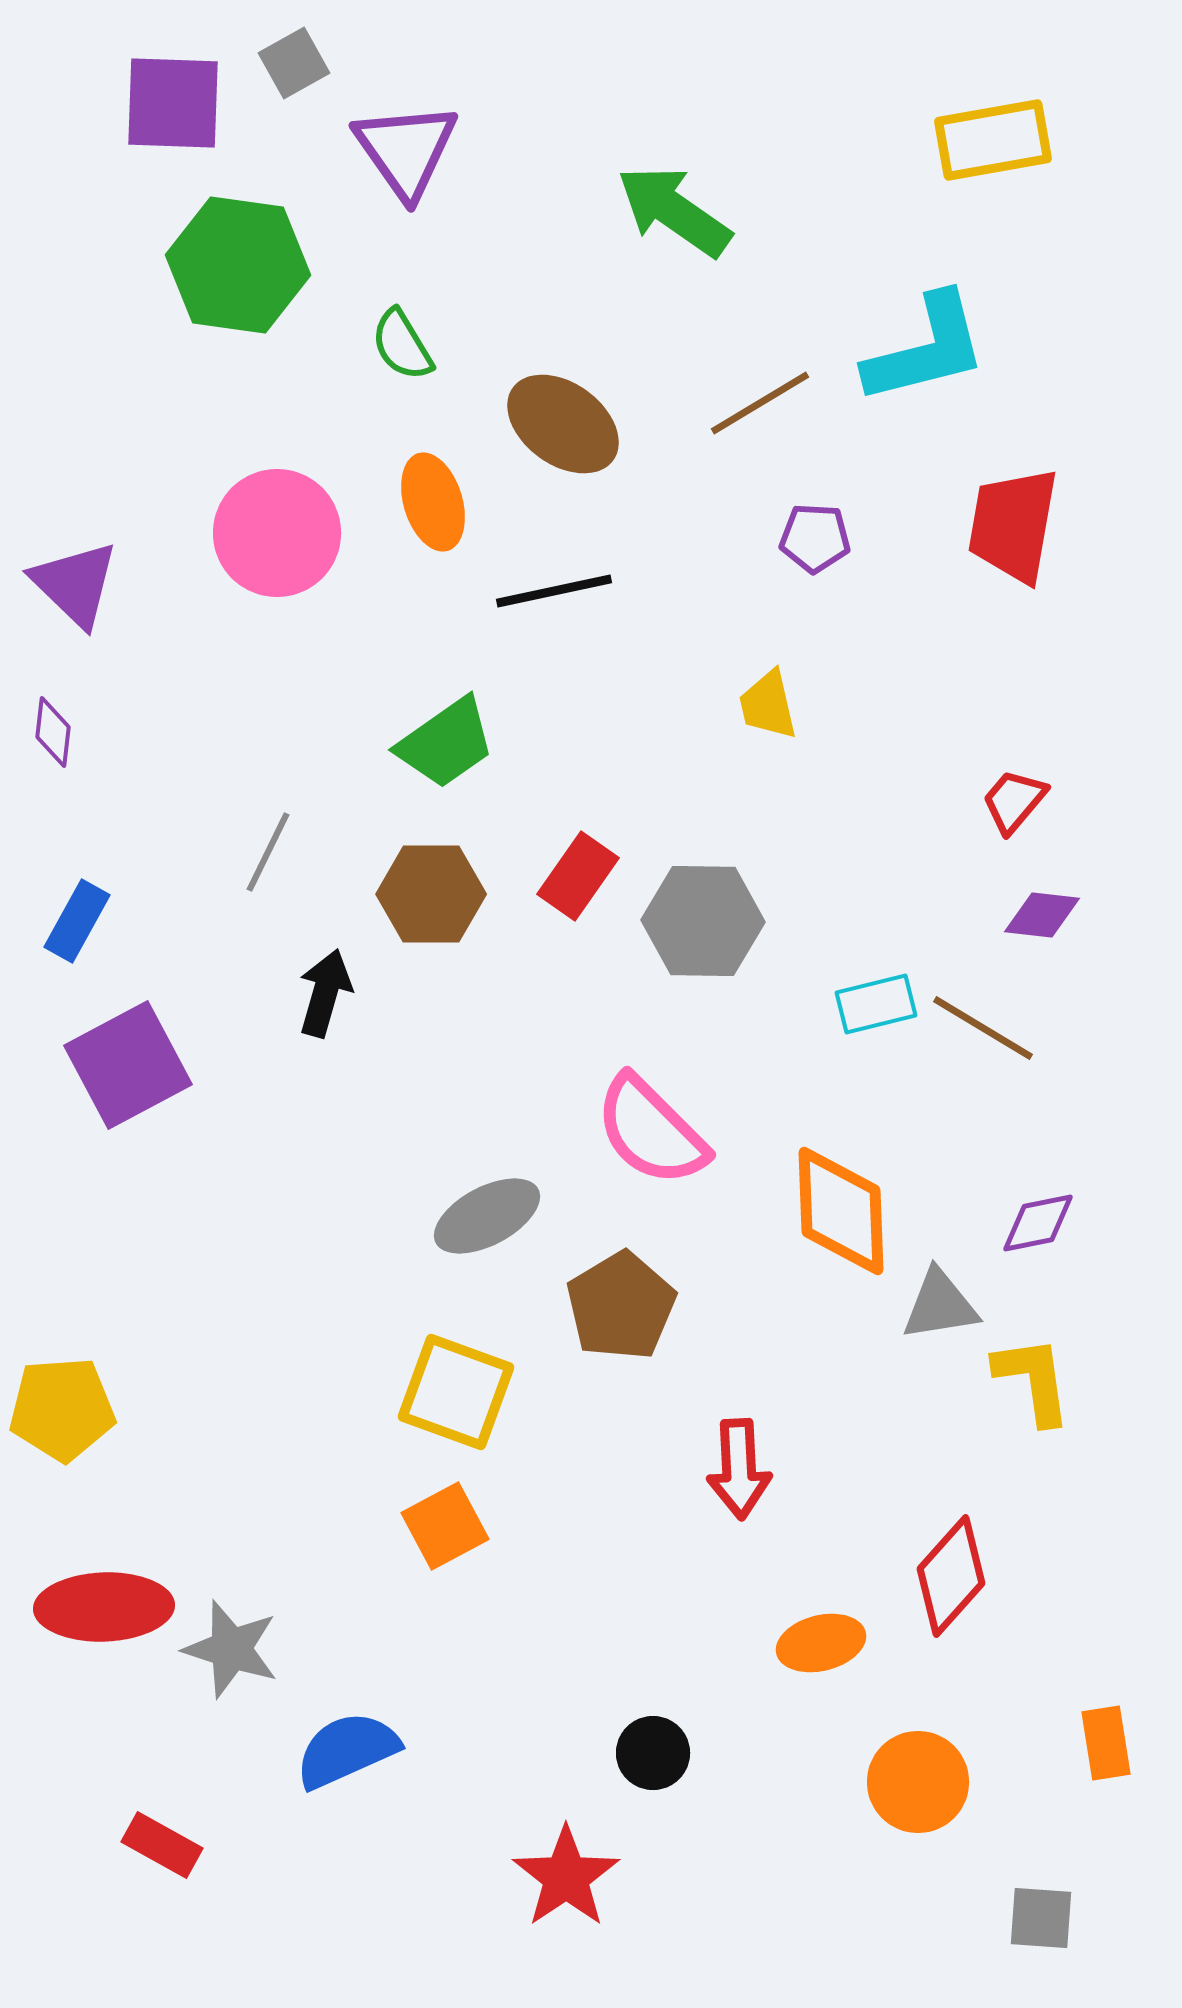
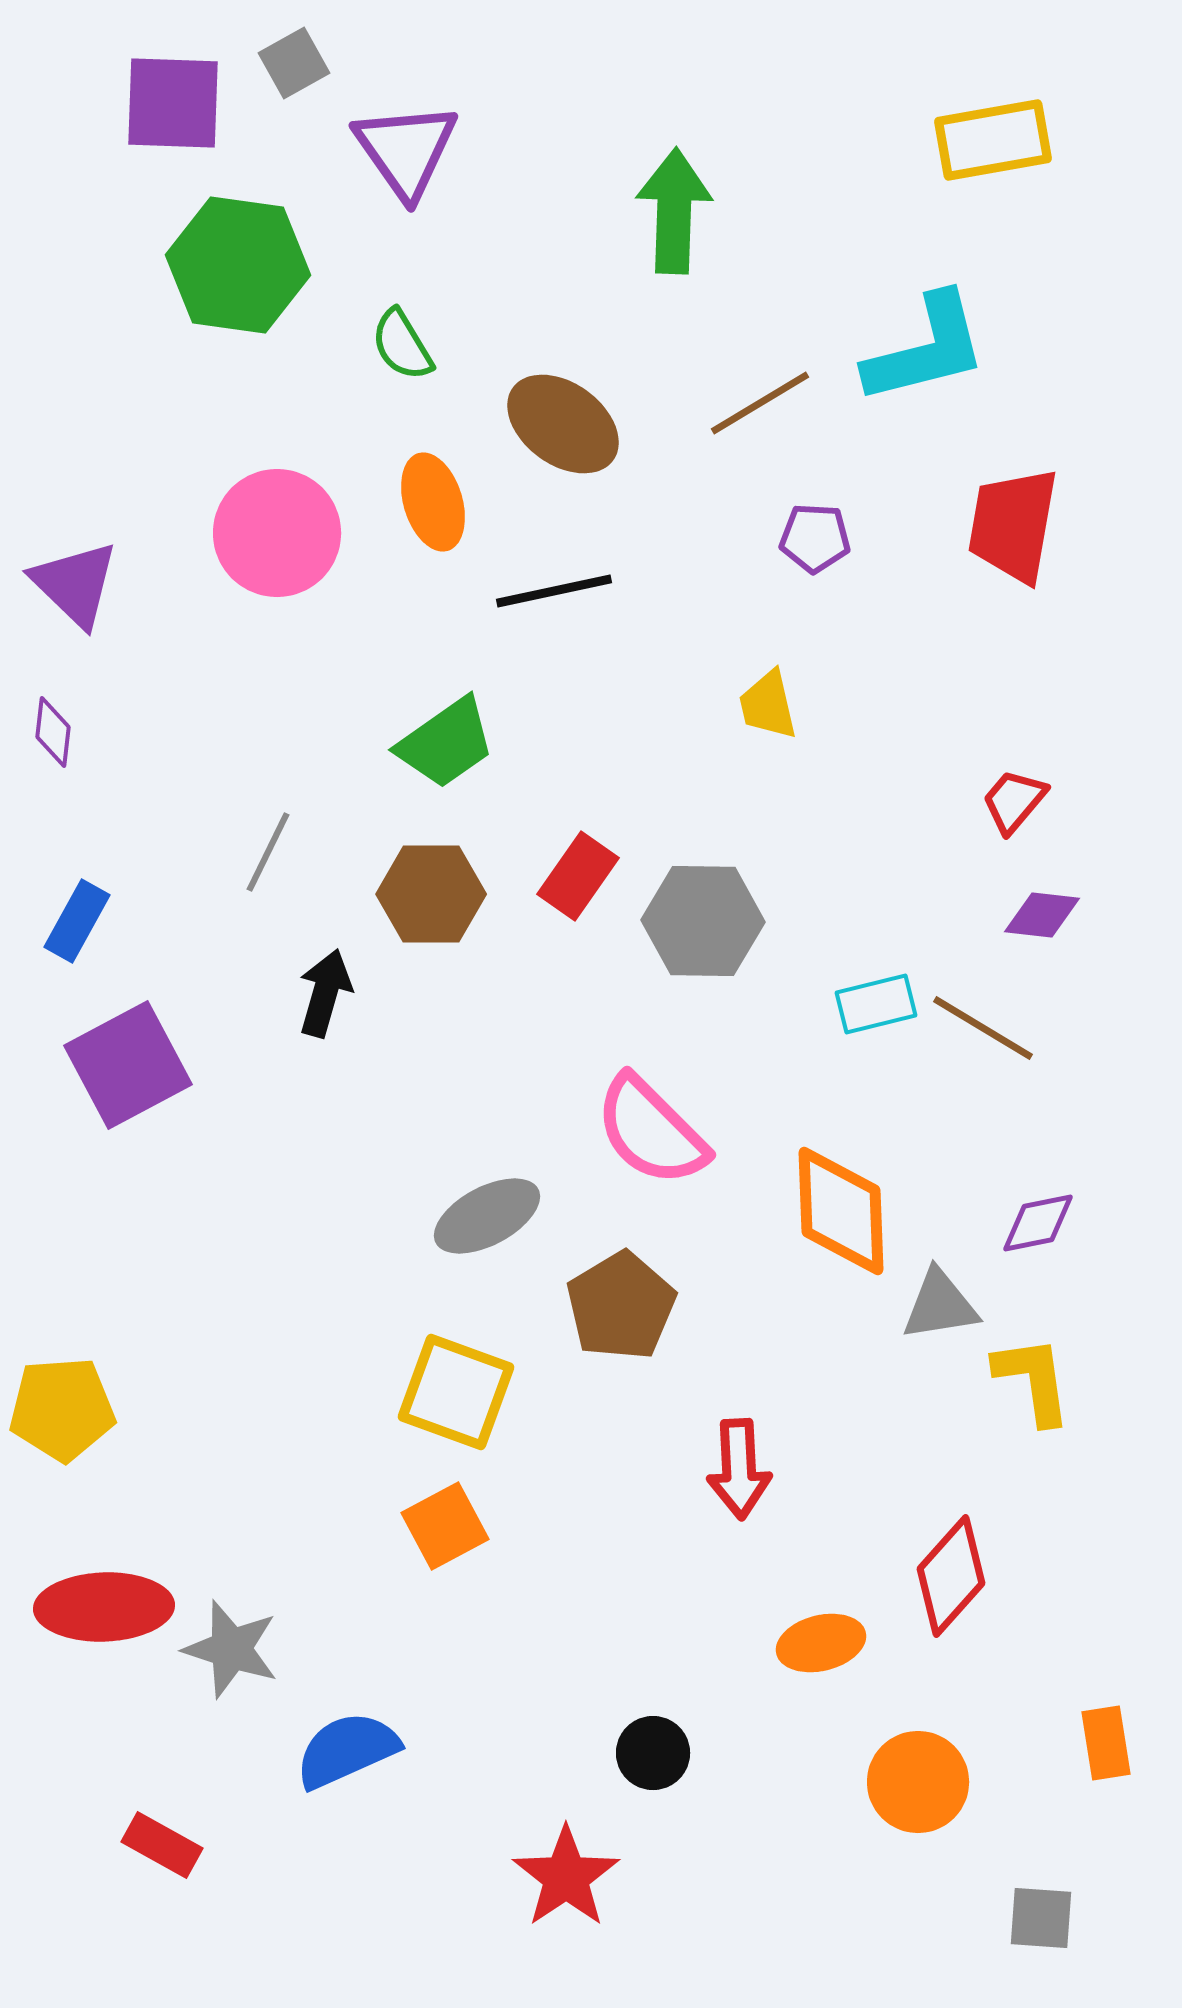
green arrow at (674, 211): rotated 57 degrees clockwise
